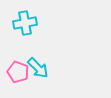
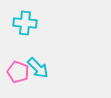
cyan cross: rotated 15 degrees clockwise
